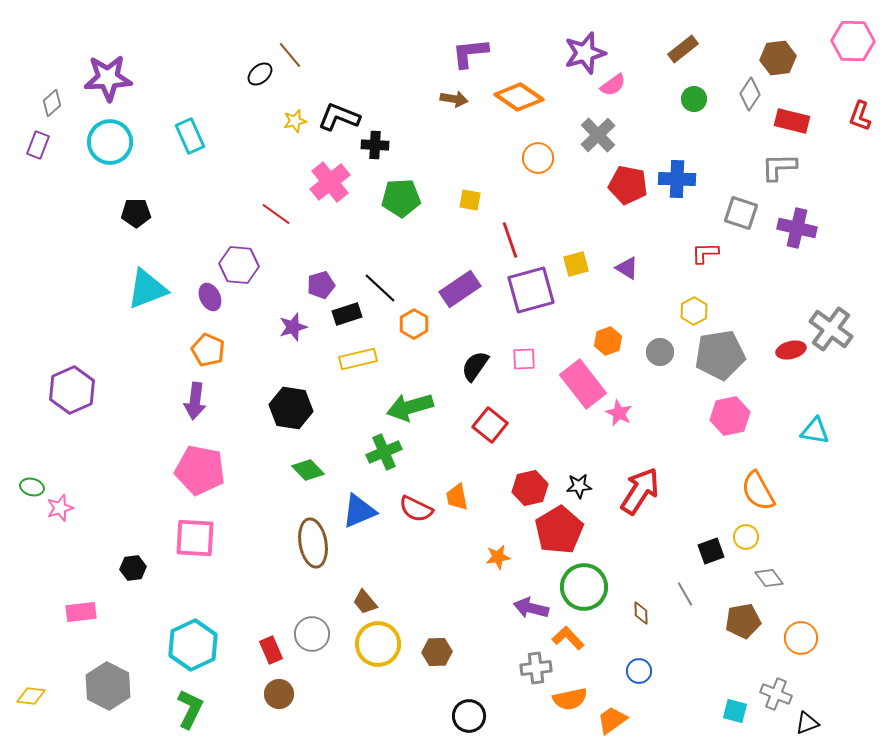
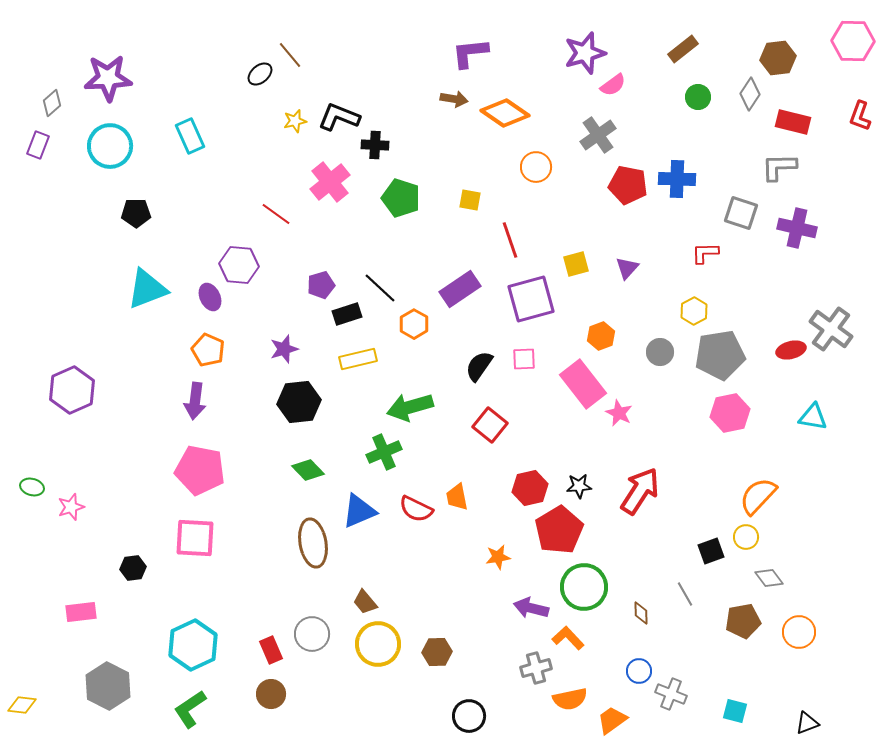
orange diamond at (519, 97): moved 14 px left, 16 px down
green circle at (694, 99): moved 4 px right, 2 px up
red rectangle at (792, 121): moved 1 px right, 1 px down
gray cross at (598, 135): rotated 9 degrees clockwise
cyan circle at (110, 142): moved 4 px down
orange circle at (538, 158): moved 2 px left, 9 px down
green pentagon at (401, 198): rotated 21 degrees clockwise
purple triangle at (627, 268): rotated 40 degrees clockwise
purple square at (531, 290): moved 9 px down
purple star at (293, 327): moved 9 px left, 22 px down
orange hexagon at (608, 341): moved 7 px left, 5 px up
black semicircle at (475, 366): moved 4 px right
black hexagon at (291, 408): moved 8 px right, 6 px up; rotated 15 degrees counterclockwise
pink hexagon at (730, 416): moved 3 px up
cyan triangle at (815, 431): moved 2 px left, 14 px up
orange semicircle at (758, 491): moved 5 px down; rotated 72 degrees clockwise
pink star at (60, 508): moved 11 px right, 1 px up
orange circle at (801, 638): moved 2 px left, 6 px up
gray cross at (536, 668): rotated 8 degrees counterclockwise
brown circle at (279, 694): moved 8 px left
gray cross at (776, 694): moved 105 px left
yellow diamond at (31, 696): moved 9 px left, 9 px down
green L-shape at (190, 709): rotated 150 degrees counterclockwise
